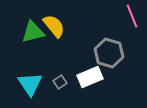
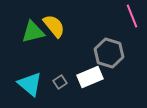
cyan triangle: rotated 16 degrees counterclockwise
